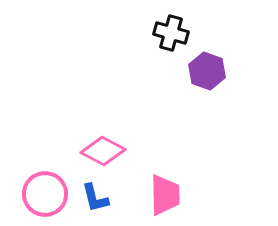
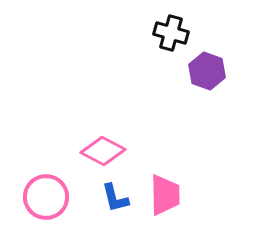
pink circle: moved 1 px right, 3 px down
blue L-shape: moved 20 px right
